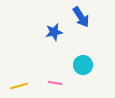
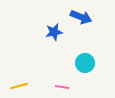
blue arrow: rotated 35 degrees counterclockwise
cyan circle: moved 2 px right, 2 px up
pink line: moved 7 px right, 4 px down
